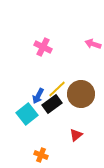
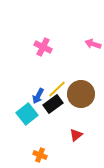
black rectangle: moved 1 px right
orange cross: moved 1 px left
